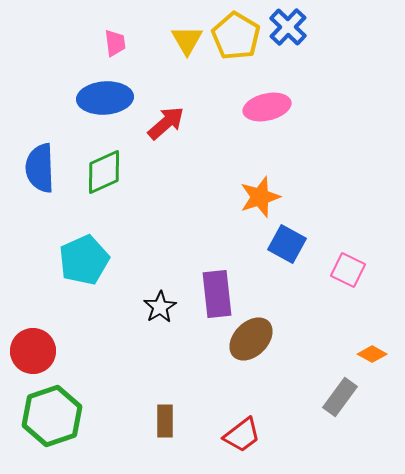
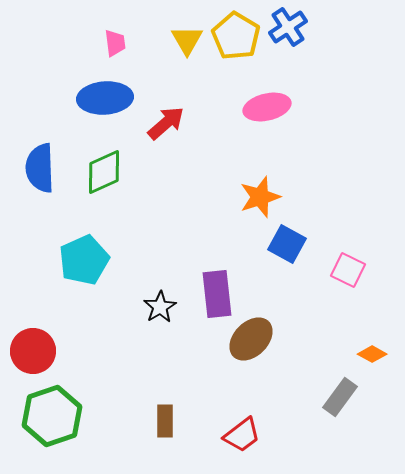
blue cross: rotated 12 degrees clockwise
